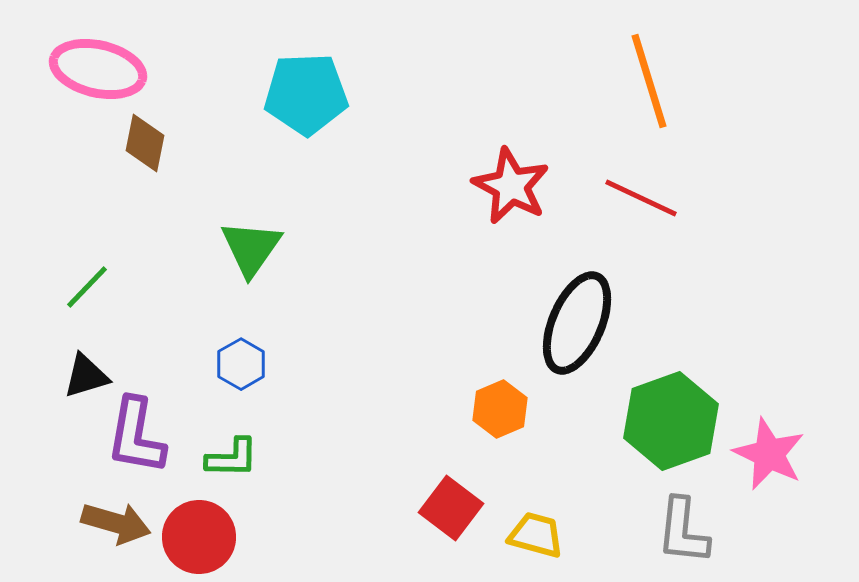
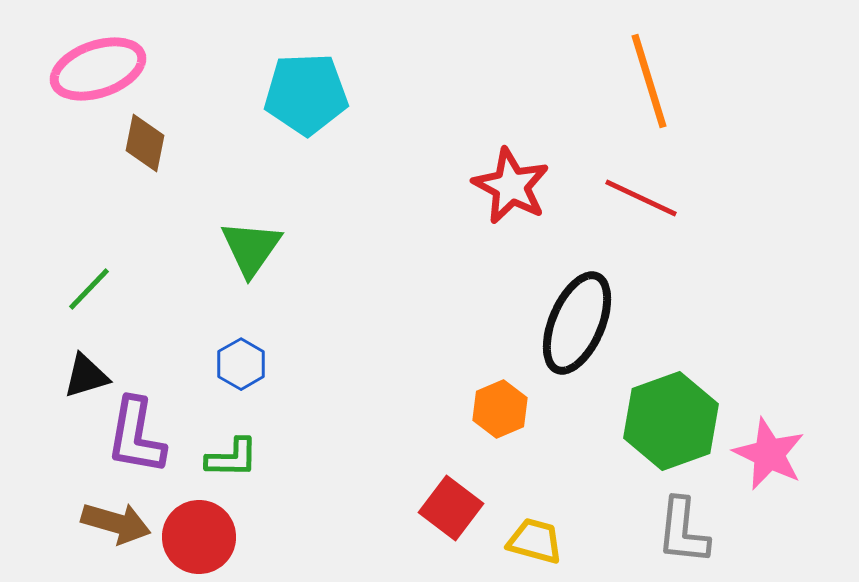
pink ellipse: rotated 32 degrees counterclockwise
green line: moved 2 px right, 2 px down
yellow trapezoid: moved 1 px left, 6 px down
